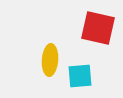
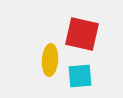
red square: moved 16 px left, 6 px down
